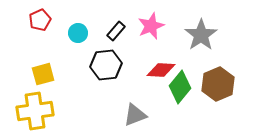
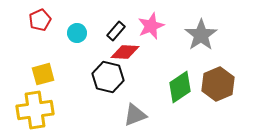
cyan circle: moved 1 px left
black hexagon: moved 2 px right, 12 px down; rotated 20 degrees clockwise
red diamond: moved 36 px left, 18 px up
green diamond: rotated 16 degrees clockwise
yellow cross: moved 1 px up
